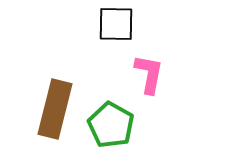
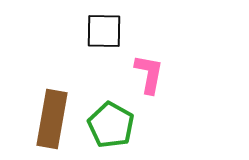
black square: moved 12 px left, 7 px down
brown rectangle: moved 3 px left, 10 px down; rotated 4 degrees counterclockwise
